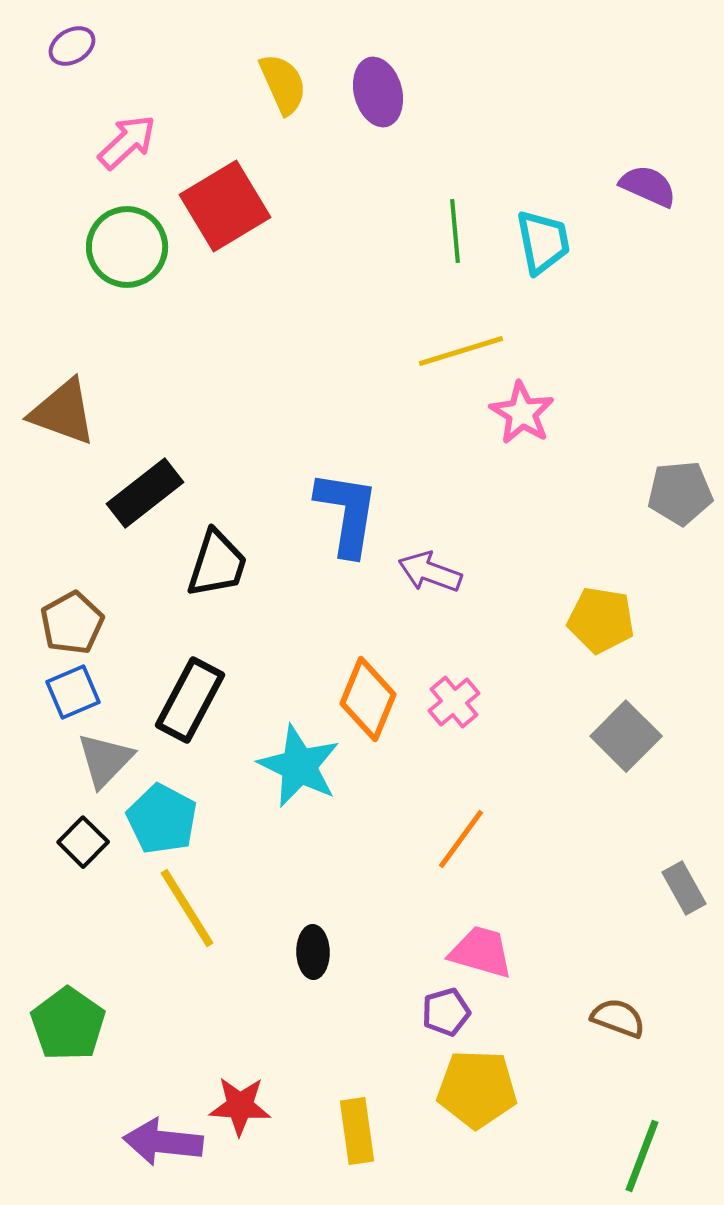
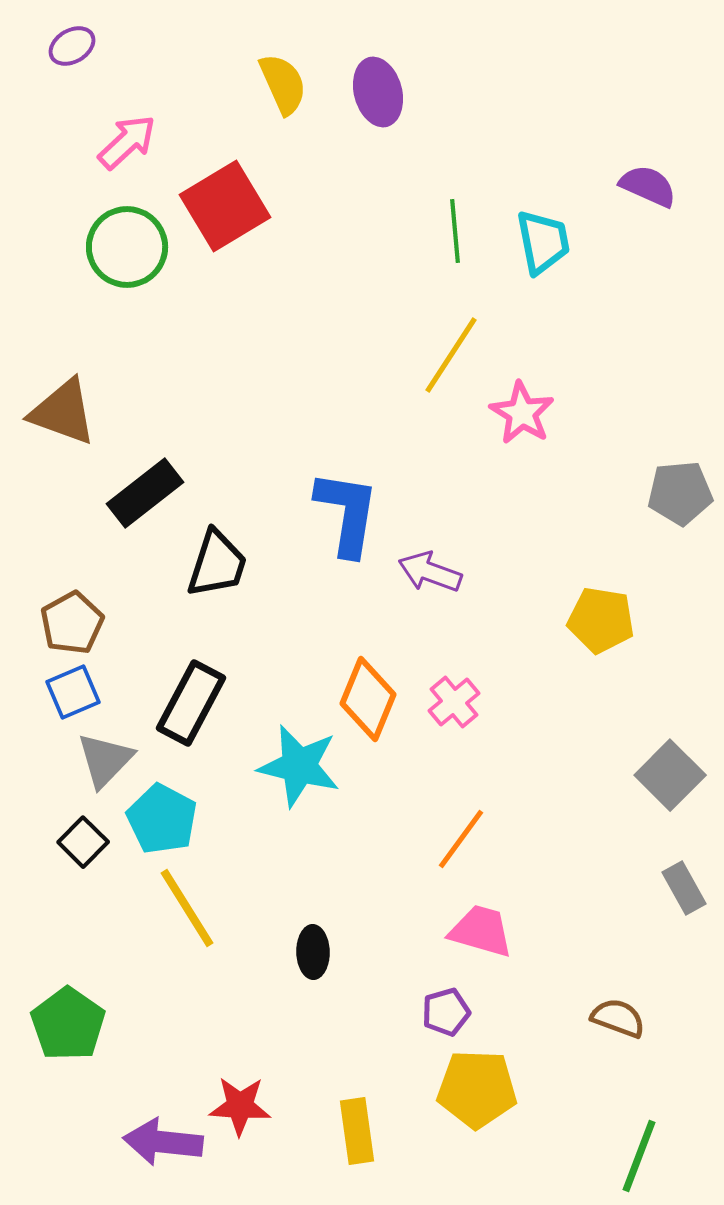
yellow line at (461, 351): moved 10 px left, 4 px down; rotated 40 degrees counterclockwise
black rectangle at (190, 700): moved 1 px right, 3 px down
gray square at (626, 736): moved 44 px right, 39 px down
cyan star at (299, 766): rotated 12 degrees counterclockwise
pink trapezoid at (481, 952): moved 21 px up
green line at (642, 1156): moved 3 px left
